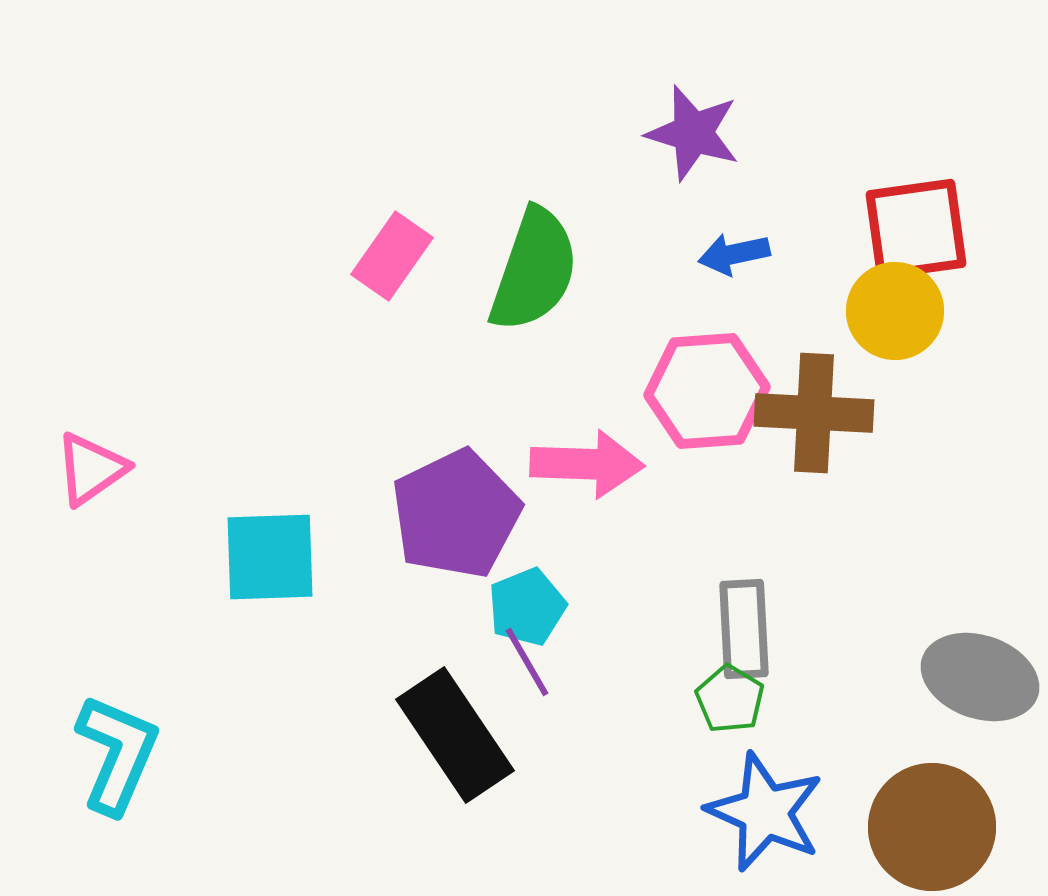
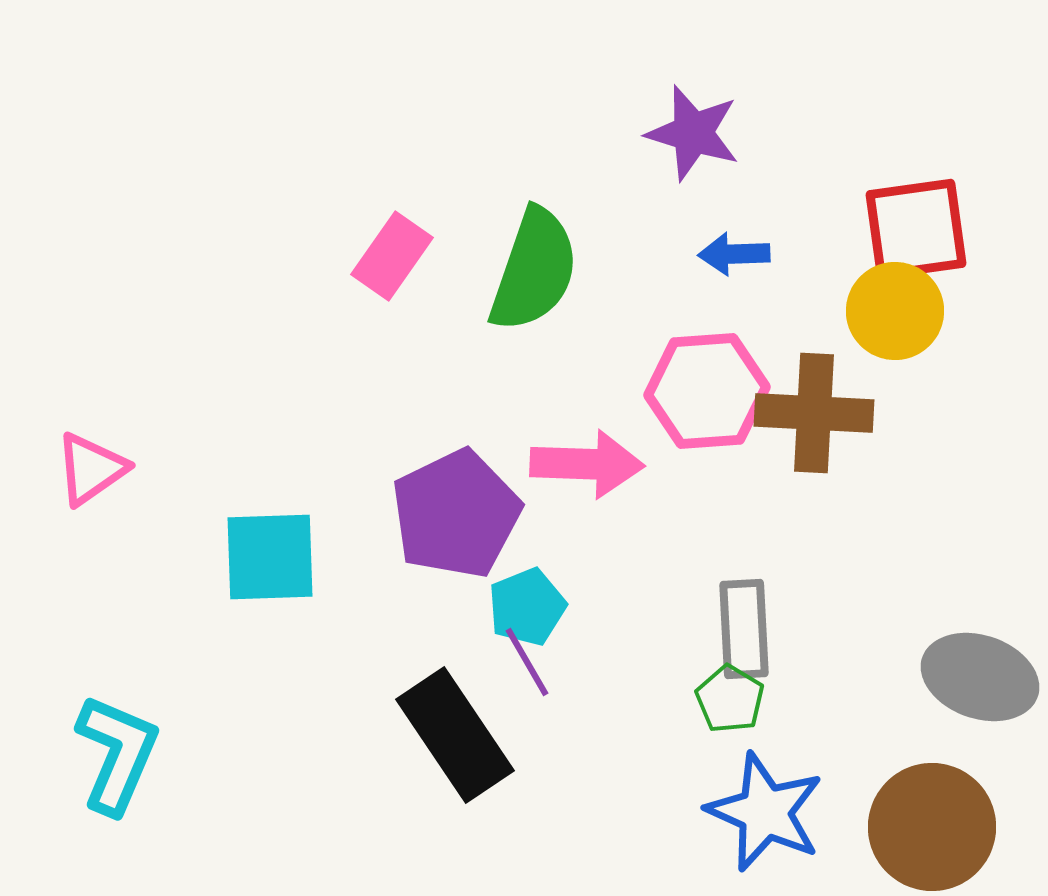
blue arrow: rotated 10 degrees clockwise
